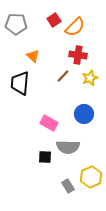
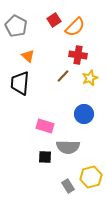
gray pentagon: moved 2 px down; rotated 25 degrees clockwise
orange triangle: moved 5 px left
pink rectangle: moved 4 px left, 3 px down; rotated 12 degrees counterclockwise
yellow hexagon: rotated 10 degrees clockwise
